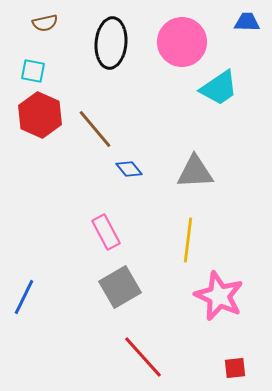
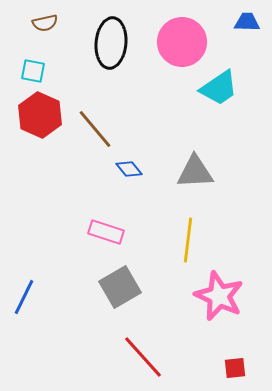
pink rectangle: rotated 44 degrees counterclockwise
